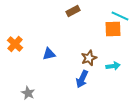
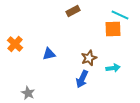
cyan line: moved 1 px up
cyan arrow: moved 2 px down
